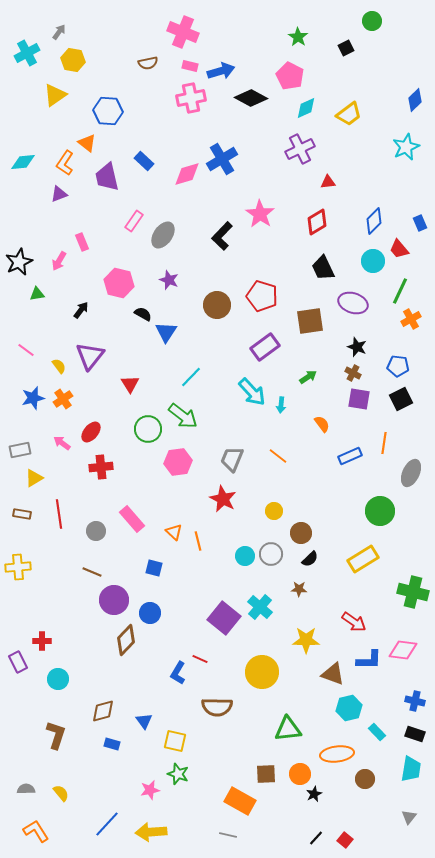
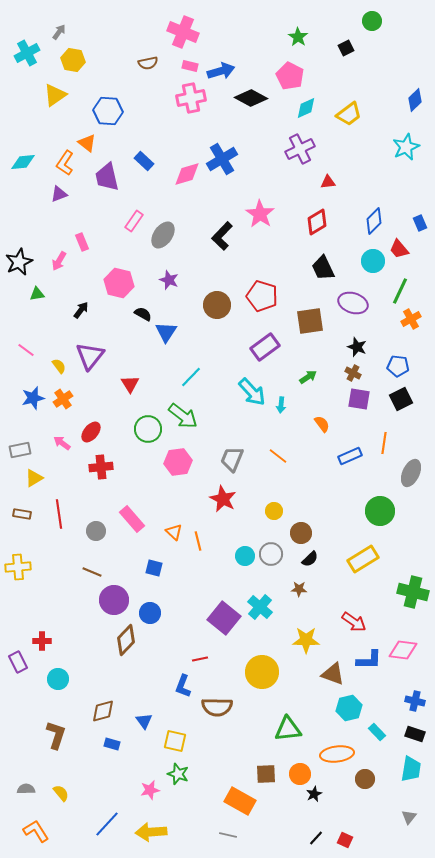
red line at (200, 659): rotated 35 degrees counterclockwise
blue L-shape at (178, 673): moved 5 px right, 13 px down; rotated 10 degrees counterclockwise
red square at (345, 840): rotated 14 degrees counterclockwise
